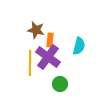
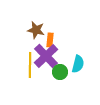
cyan semicircle: moved 1 px left, 18 px down
purple cross: moved 2 px left, 1 px up; rotated 10 degrees clockwise
yellow line: moved 2 px down
green circle: moved 12 px up
